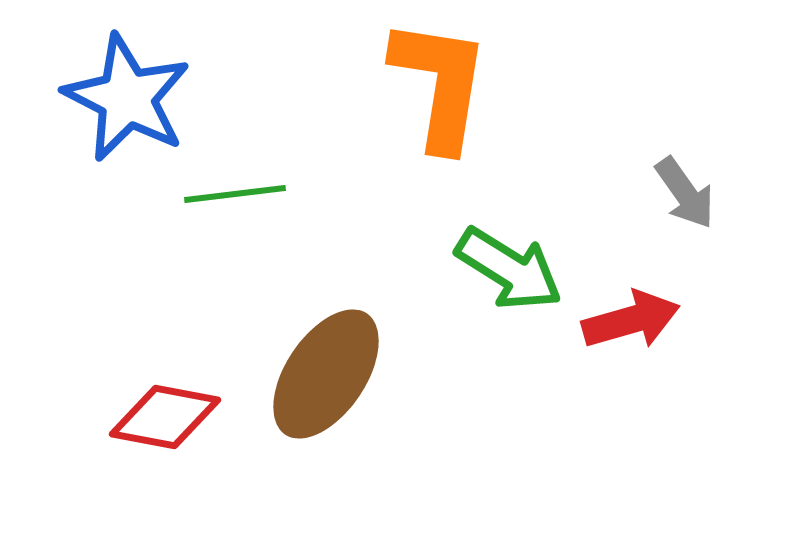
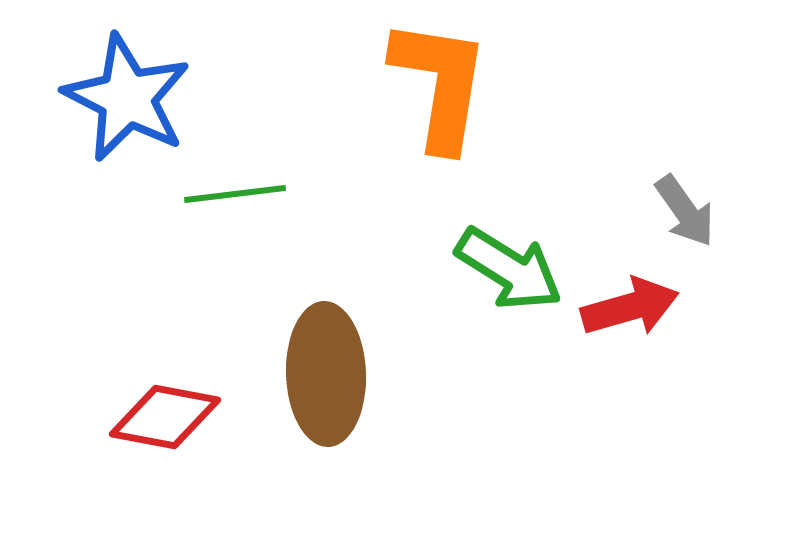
gray arrow: moved 18 px down
red arrow: moved 1 px left, 13 px up
brown ellipse: rotated 36 degrees counterclockwise
